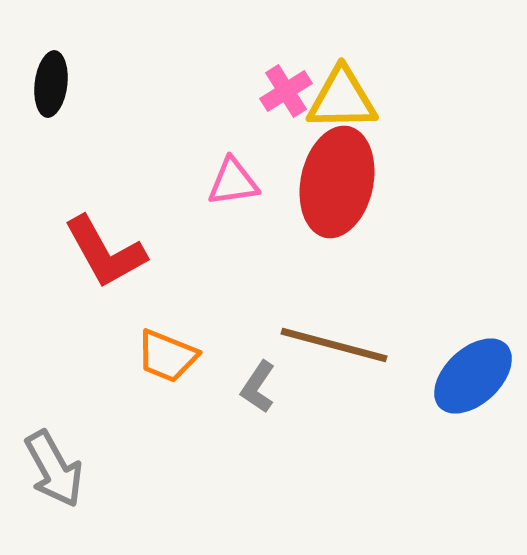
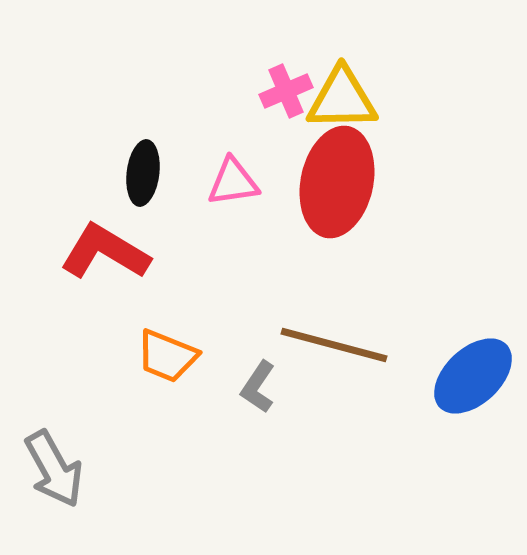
black ellipse: moved 92 px right, 89 px down
pink cross: rotated 9 degrees clockwise
red L-shape: rotated 150 degrees clockwise
